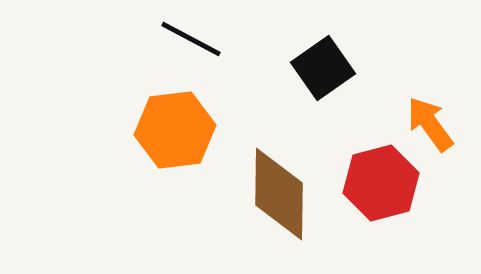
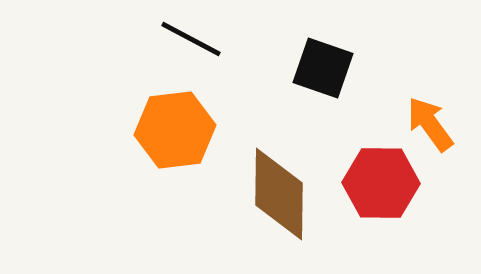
black square: rotated 36 degrees counterclockwise
red hexagon: rotated 16 degrees clockwise
